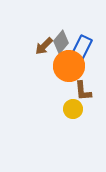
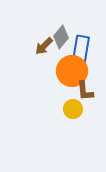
gray diamond: moved 5 px up
blue rectangle: rotated 16 degrees counterclockwise
orange circle: moved 3 px right, 5 px down
brown L-shape: moved 2 px right
